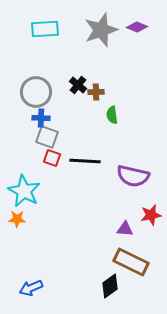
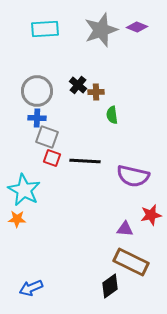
gray circle: moved 1 px right, 1 px up
blue cross: moved 4 px left
cyan star: moved 1 px up
